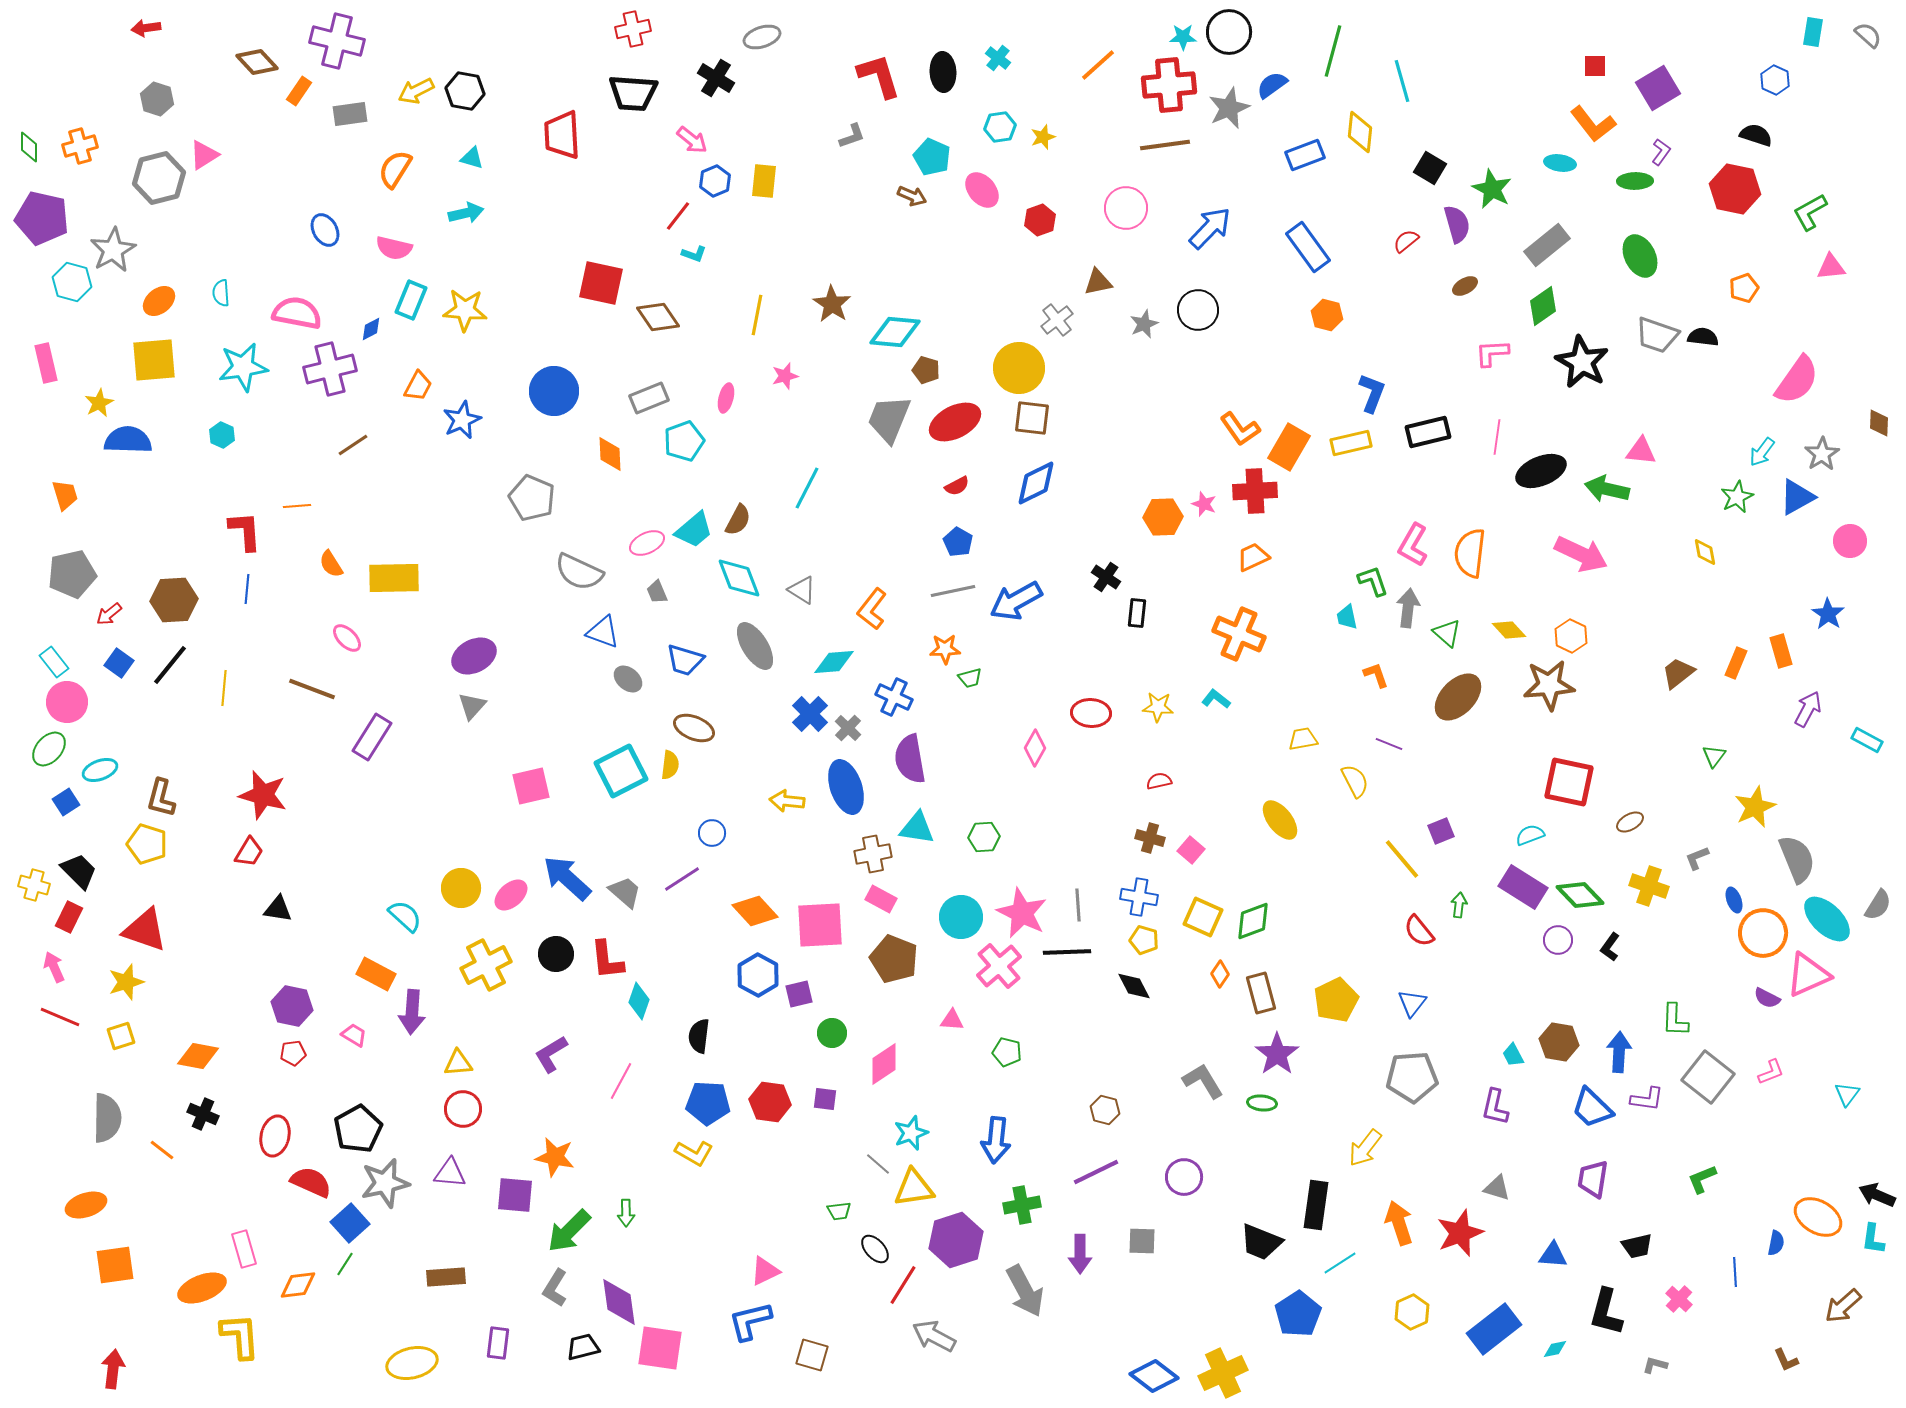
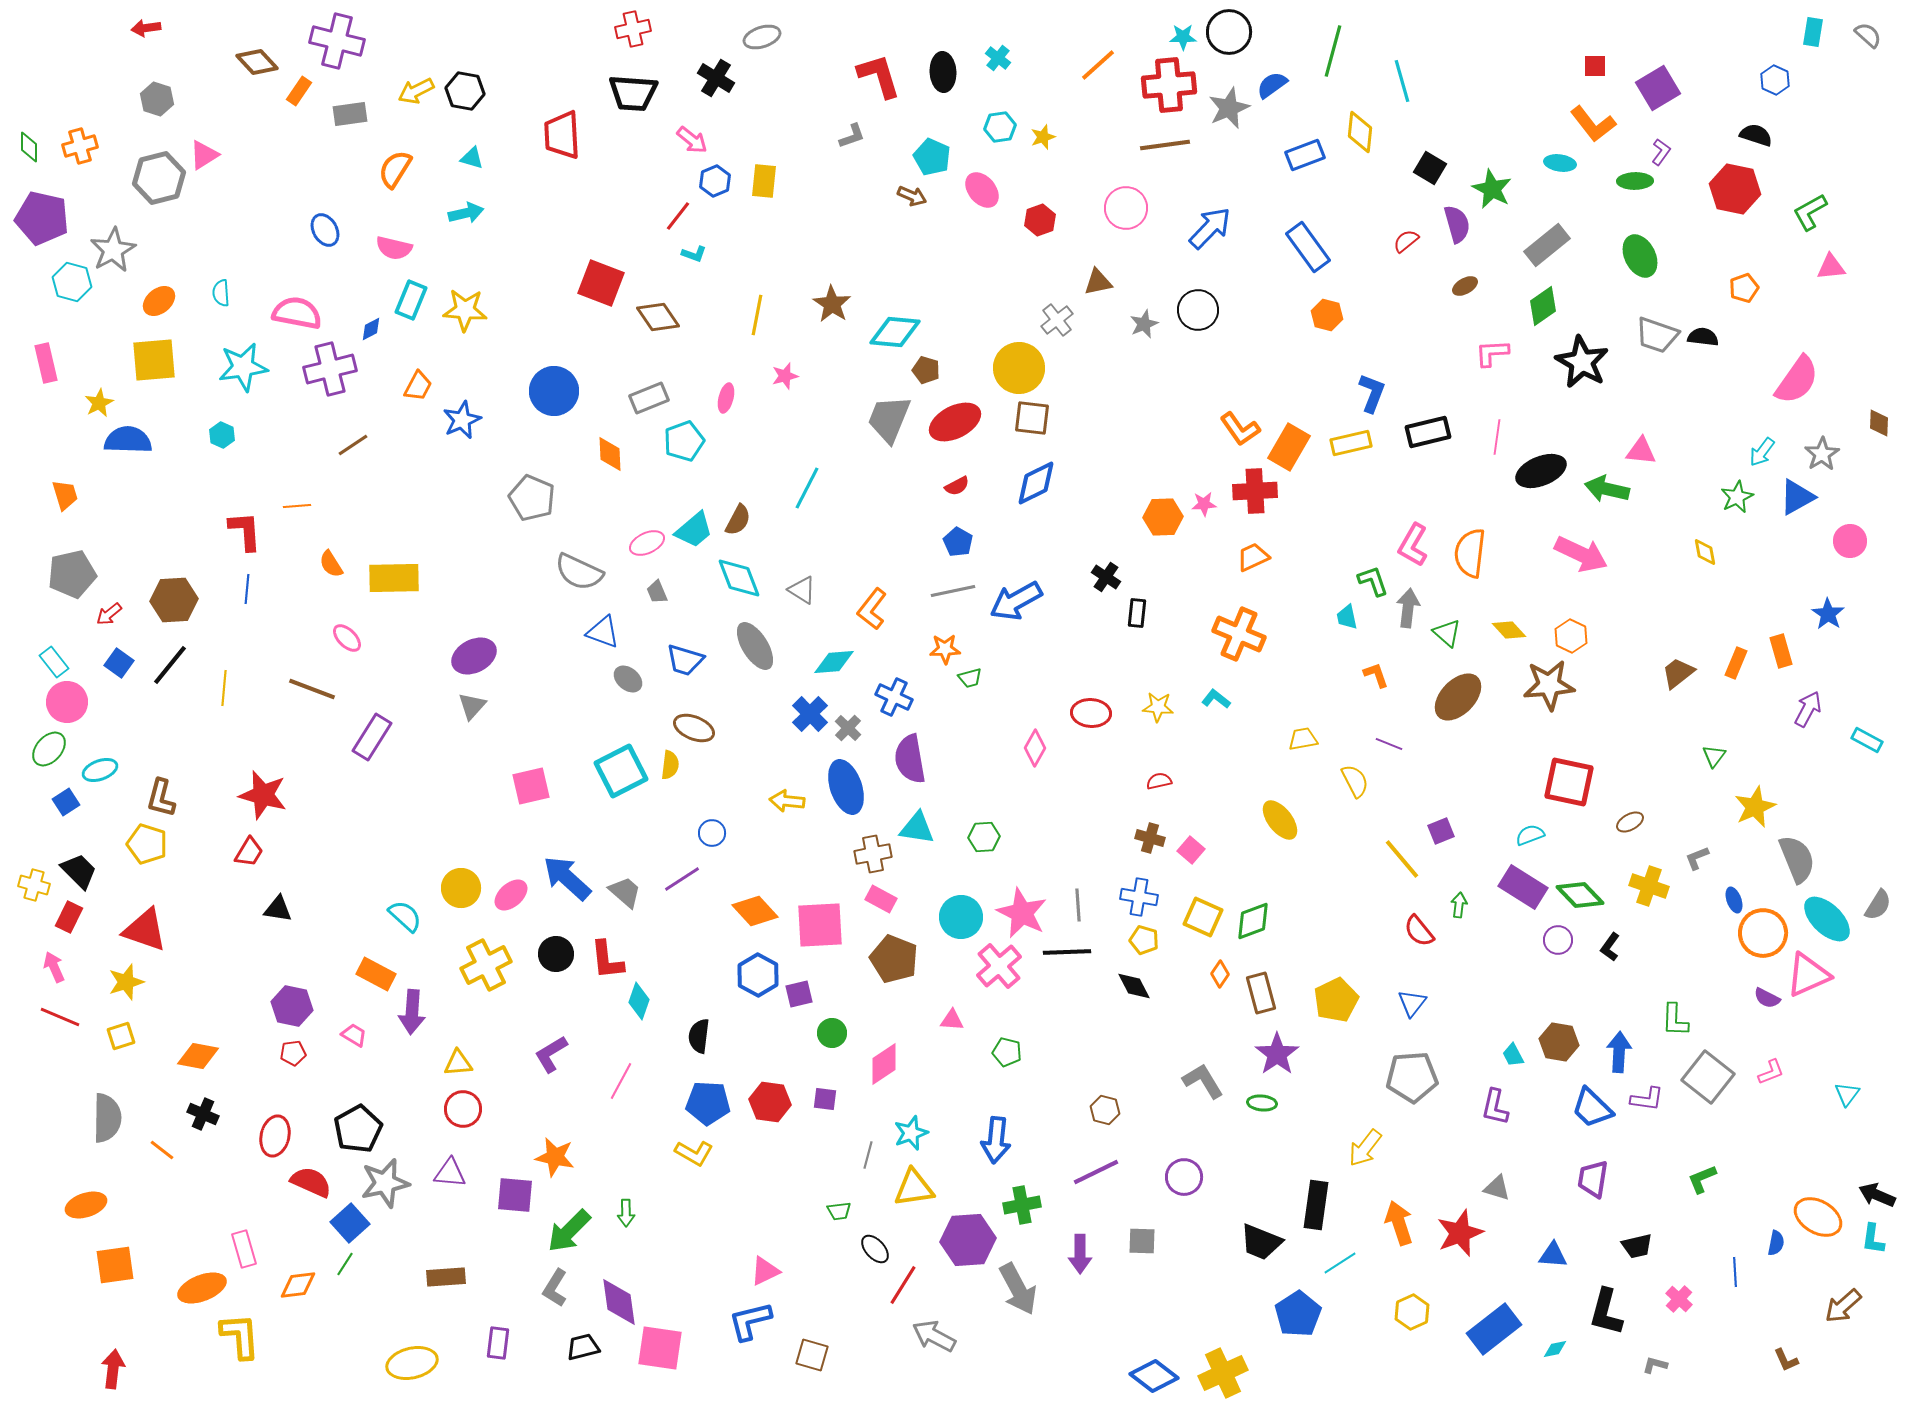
red square at (601, 283): rotated 9 degrees clockwise
pink star at (1204, 504): rotated 25 degrees counterclockwise
gray line at (878, 1164): moved 10 px left, 9 px up; rotated 64 degrees clockwise
purple hexagon at (956, 1240): moved 12 px right; rotated 14 degrees clockwise
gray arrow at (1025, 1291): moved 7 px left, 2 px up
